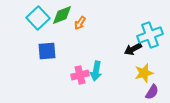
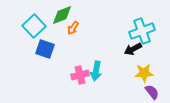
cyan square: moved 4 px left, 8 px down
orange arrow: moved 7 px left, 5 px down
cyan cross: moved 8 px left, 4 px up
blue square: moved 2 px left, 2 px up; rotated 24 degrees clockwise
yellow star: rotated 12 degrees clockwise
purple semicircle: rotated 70 degrees counterclockwise
